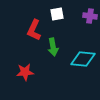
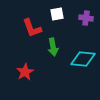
purple cross: moved 4 px left, 2 px down
red L-shape: moved 2 px left, 2 px up; rotated 45 degrees counterclockwise
red star: rotated 24 degrees counterclockwise
